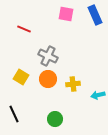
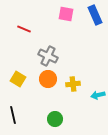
yellow square: moved 3 px left, 2 px down
black line: moved 1 px left, 1 px down; rotated 12 degrees clockwise
